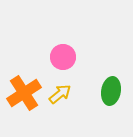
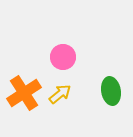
green ellipse: rotated 20 degrees counterclockwise
